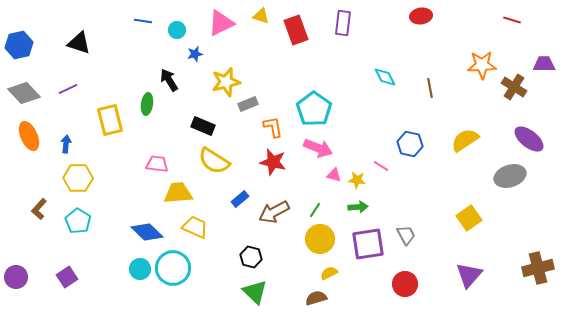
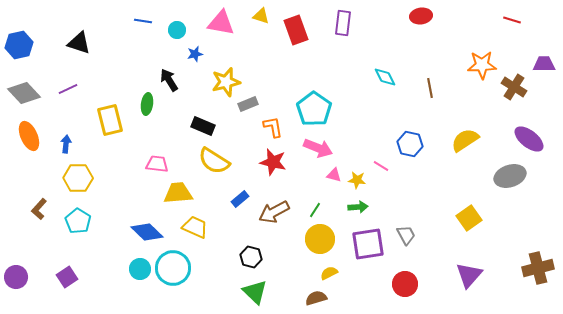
pink triangle at (221, 23): rotated 36 degrees clockwise
